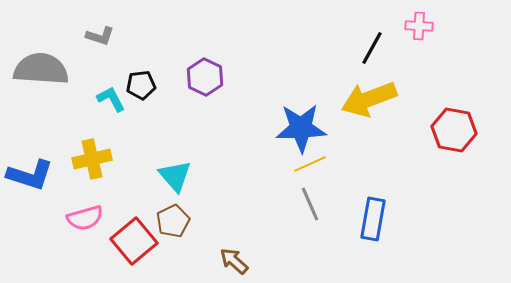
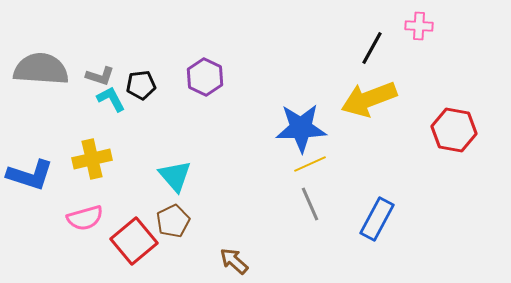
gray L-shape: moved 40 px down
blue rectangle: moved 4 px right; rotated 18 degrees clockwise
